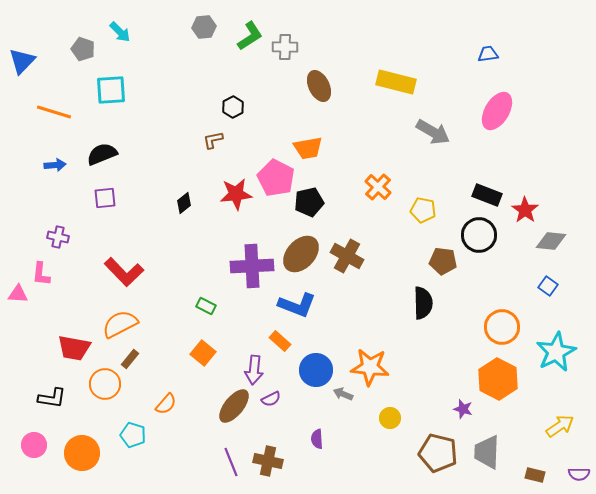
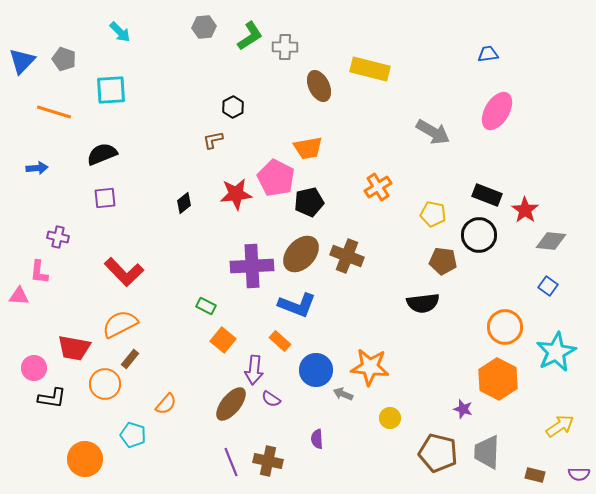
gray pentagon at (83, 49): moved 19 px left, 10 px down
yellow rectangle at (396, 82): moved 26 px left, 13 px up
blue arrow at (55, 165): moved 18 px left, 3 px down
orange cross at (378, 187): rotated 16 degrees clockwise
yellow pentagon at (423, 210): moved 10 px right, 4 px down
brown cross at (347, 256): rotated 8 degrees counterclockwise
pink L-shape at (41, 274): moved 2 px left, 2 px up
pink triangle at (18, 294): moved 1 px right, 2 px down
black semicircle at (423, 303): rotated 84 degrees clockwise
orange circle at (502, 327): moved 3 px right
orange square at (203, 353): moved 20 px right, 13 px up
purple semicircle at (271, 399): rotated 60 degrees clockwise
brown ellipse at (234, 406): moved 3 px left, 2 px up
pink circle at (34, 445): moved 77 px up
orange circle at (82, 453): moved 3 px right, 6 px down
